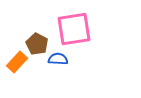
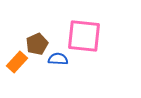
pink square: moved 10 px right, 7 px down; rotated 15 degrees clockwise
brown pentagon: rotated 20 degrees clockwise
